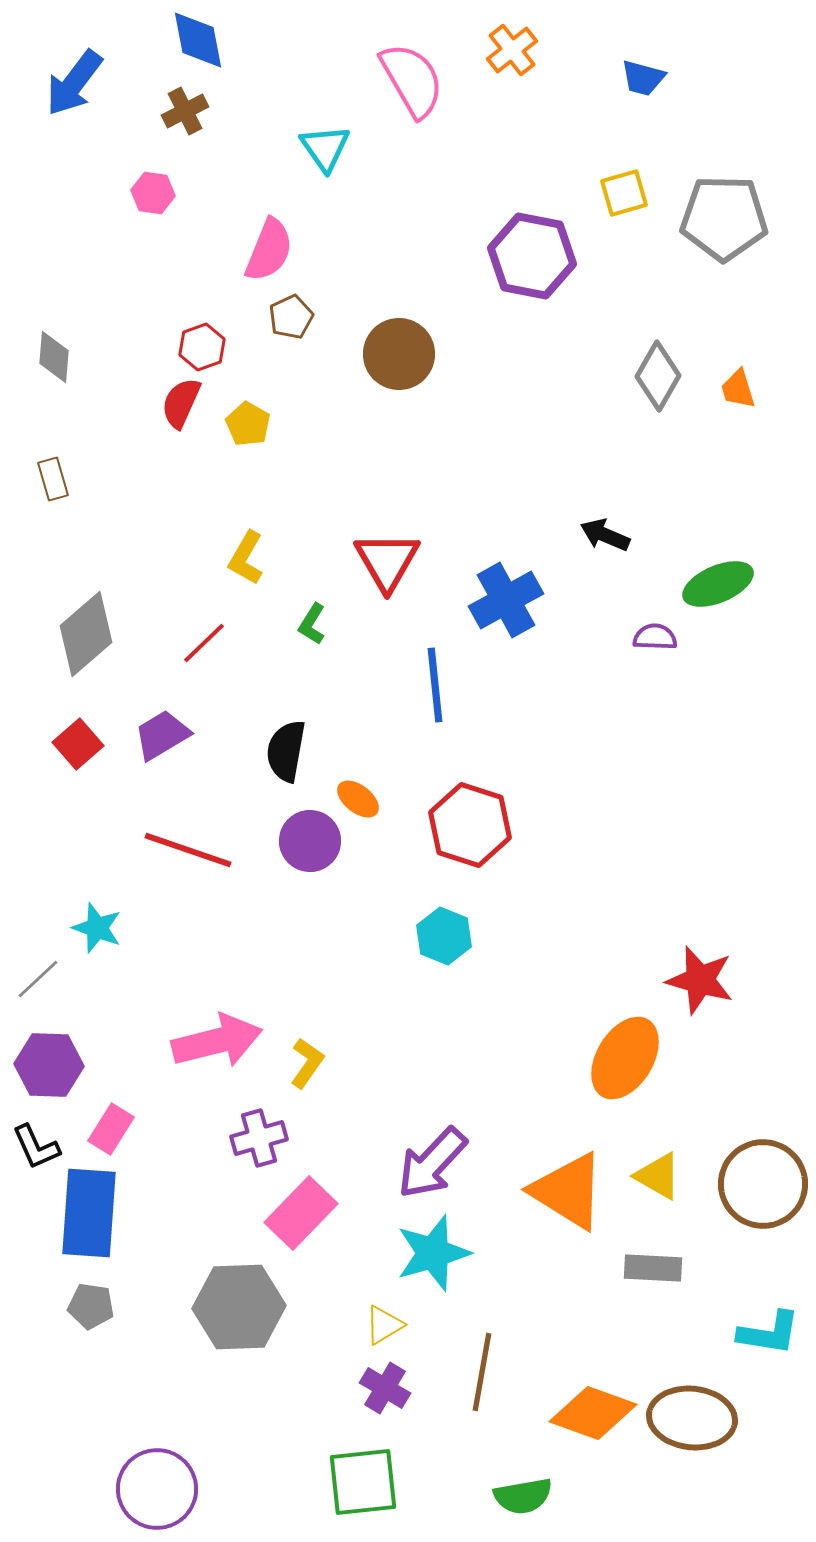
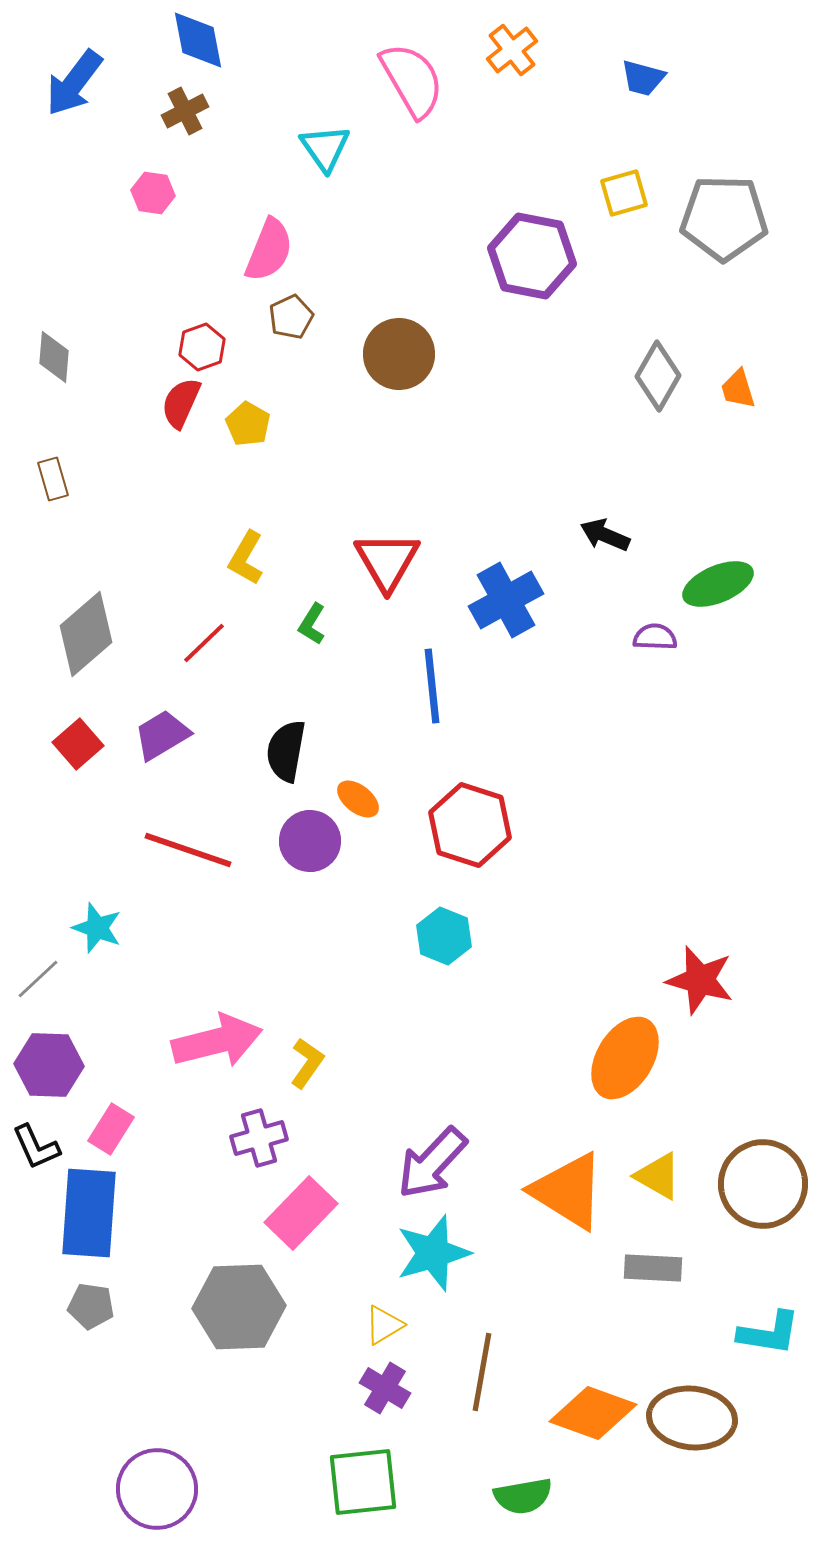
blue line at (435, 685): moved 3 px left, 1 px down
